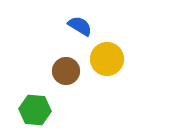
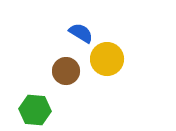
blue semicircle: moved 1 px right, 7 px down
